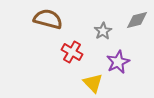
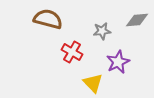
gray diamond: rotated 10 degrees clockwise
gray star: moved 1 px left; rotated 24 degrees clockwise
